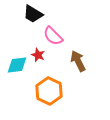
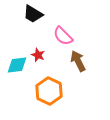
pink semicircle: moved 10 px right
